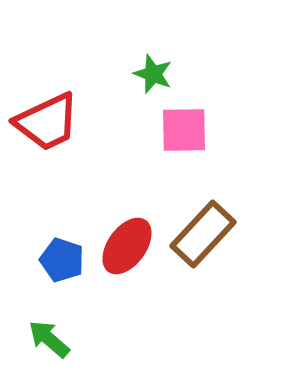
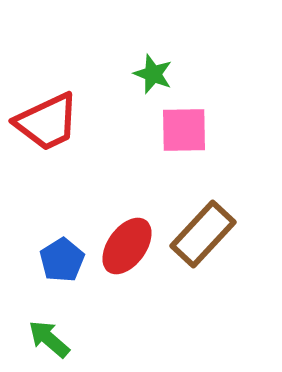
blue pentagon: rotated 21 degrees clockwise
